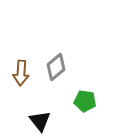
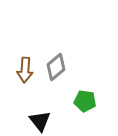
brown arrow: moved 4 px right, 3 px up
